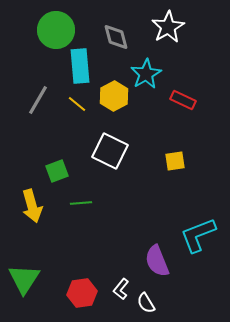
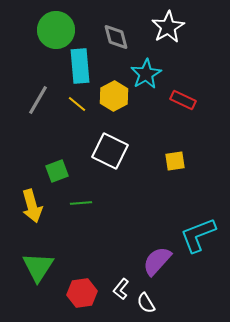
purple semicircle: rotated 64 degrees clockwise
green triangle: moved 14 px right, 12 px up
